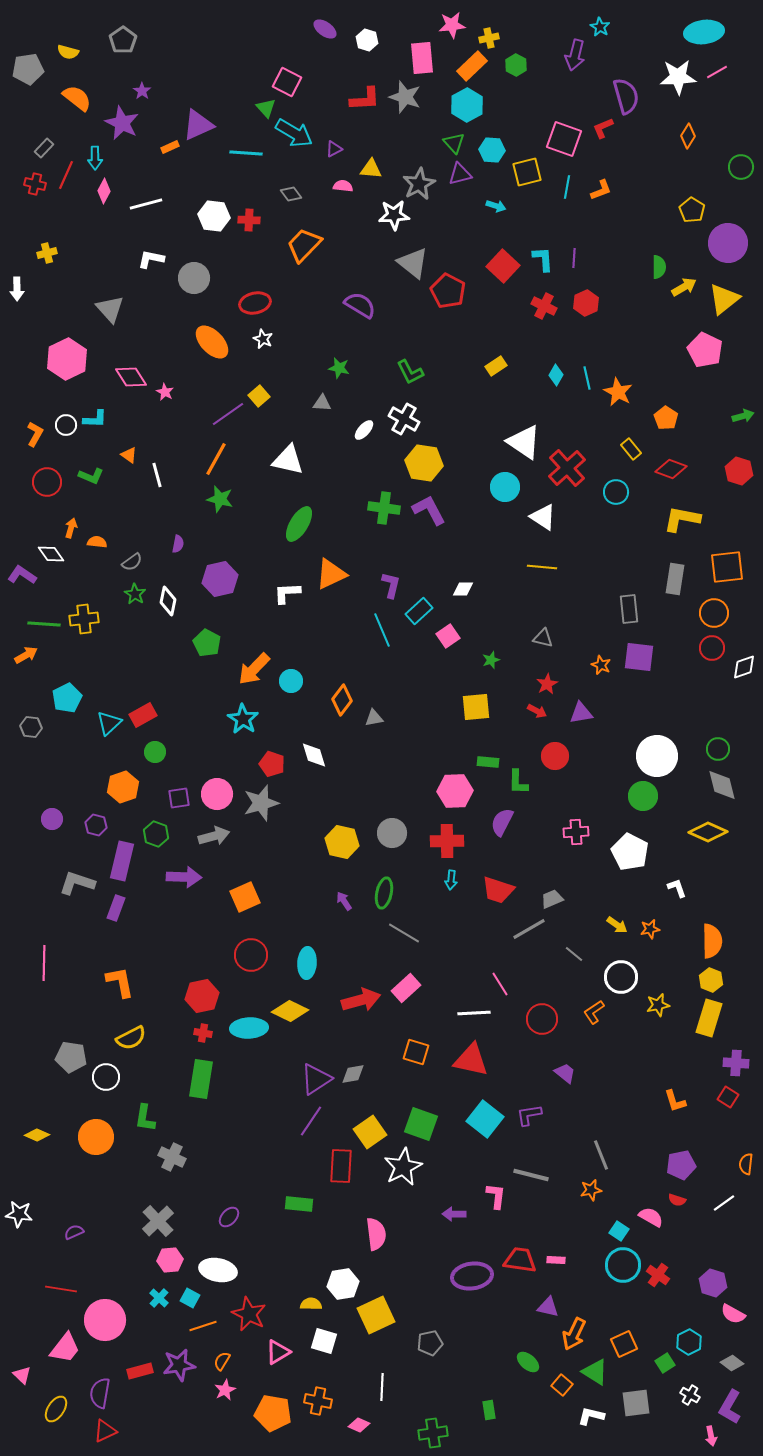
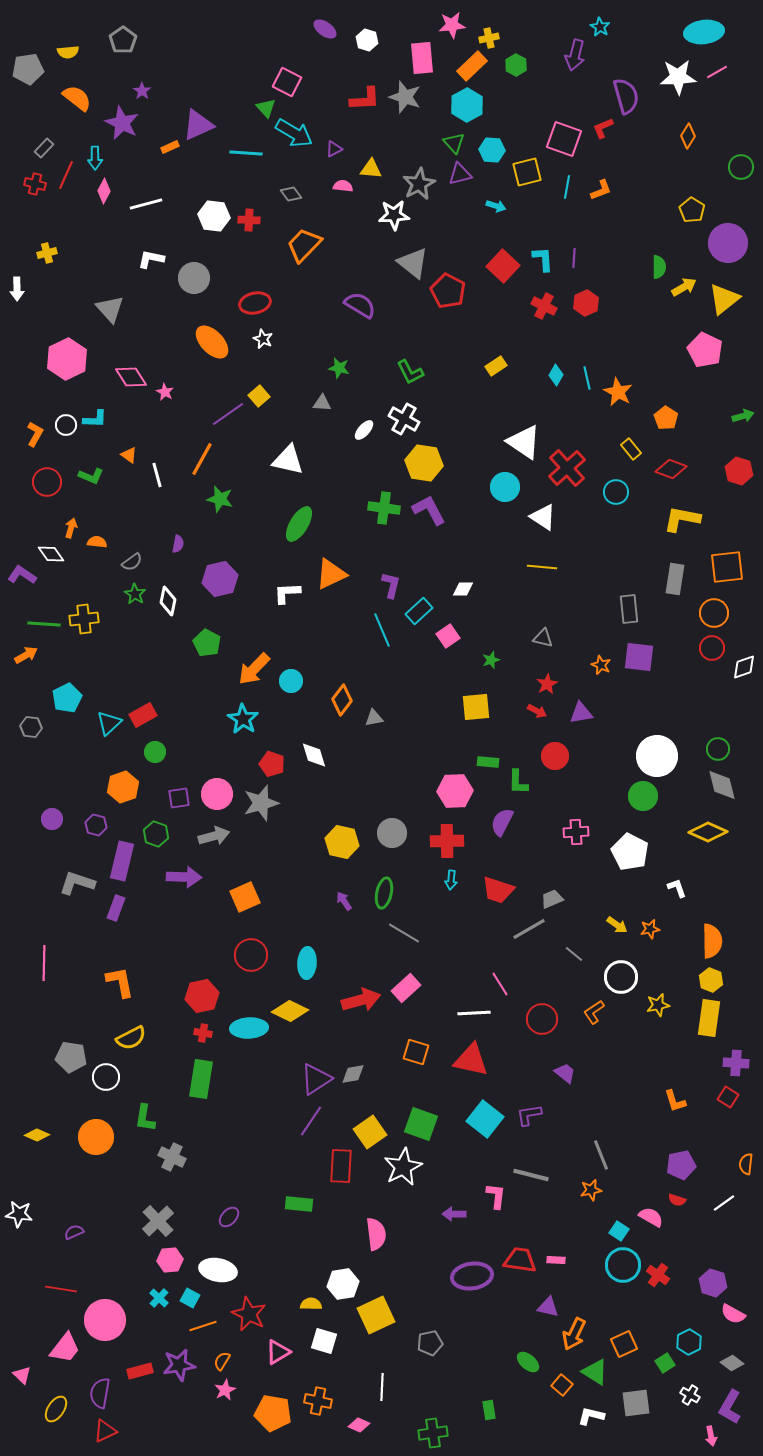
yellow semicircle at (68, 52): rotated 20 degrees counterclockwise
orange line at (216, 459): moved 14 px left
yellow rectangle at (709, 1018): rotated 9 degrees counterclockwise
